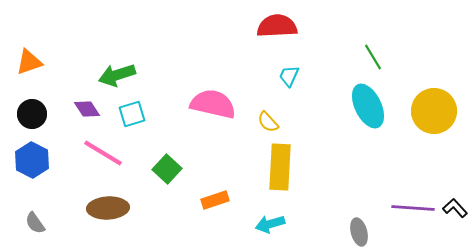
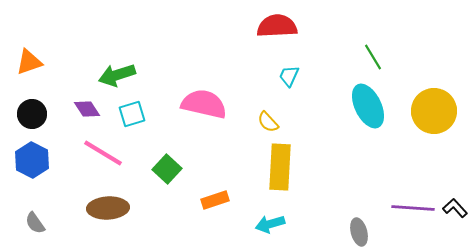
pink semicircle: moved 9 px left
